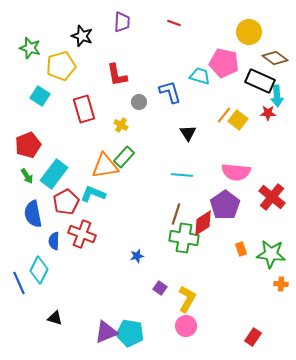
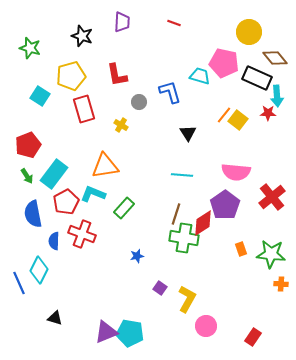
brown diamond at (275, 58): rotated 15 degrees clockwise
yellow pentagon at (61, 66): moved 10 px right, 10 px down
black rectangle at (260, 81): moved 3 px left, 3 px up
green rectangle at (124, 157): moved 51 px down
red cross at (272, 197): rotated 12 degrees clockwise
pink circle at (186, 326): moved 20 px right
